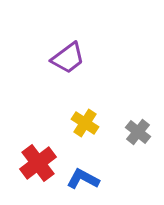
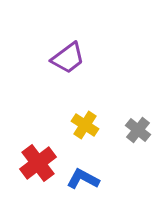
yellow cross: moved 2 px down
gray cross: moved 2 px up
